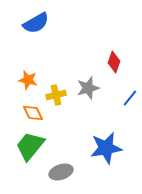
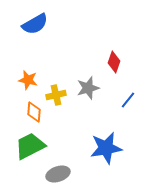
blue semicircle: moved 1 px left, 1 px down
blue line: moved 2 px left, 2 px down
orange diamond: moved 1 px right, 1 px up; rotated 30 degrees clockwise
green trapezoid: rotated 24 degrees clockwise
gray ellipse: moved 3 px left, 2 px down
